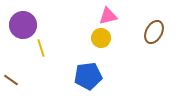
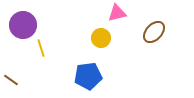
pink triangle: moved 9 px right, 3 px up
brown ellipse: rotated 15 degrees clockwise
